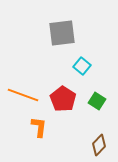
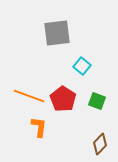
gray square: moved 5 px left
orange line: moved 6 px right, 1 px down
green square: rotated 12 degrees counterclockwise
brown diamond: moved 1 px right, 1 px up
